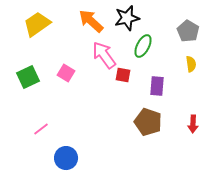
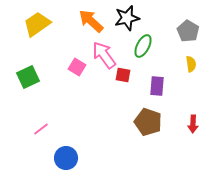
pink square: moved 11 px right, 6 px up
